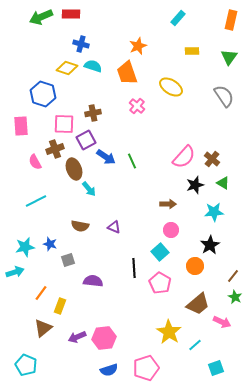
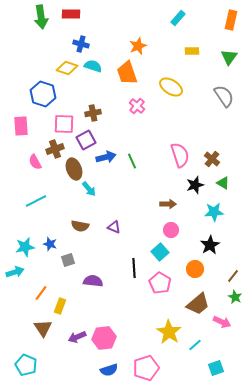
green arrow at (41, 17): rotated 75 degrees counterclockwise
blue arrow at (106, 157): rotated 48 degrees counterclockwise
pink semicircle at (184, 157): moved 4 px left, 2 px up; rotated 60 degrees counterclockwise
orange circle at (195, 266): moved 3 px down
brown triangle at (43, 328): rotated 24 degrees counterclockwise
